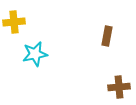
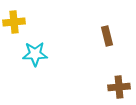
brown rectangle: rotated 24 degrees counterclockwise
cyan star: rotated 10 degrees clockwise
